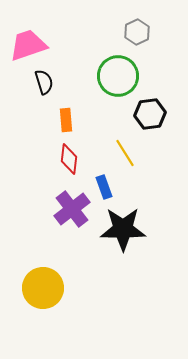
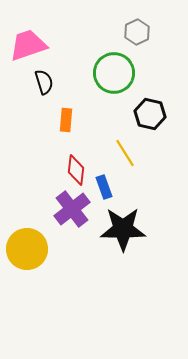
green circle: moved 4 px left, 3 px up
black hexagon: rotated 20 degrees clockwise
orange rectangle: rotated 10 degrees clockwise
red diamond: moved 7 px right, 11 px down
yellow circle: moved 16 px left, 39 px up
